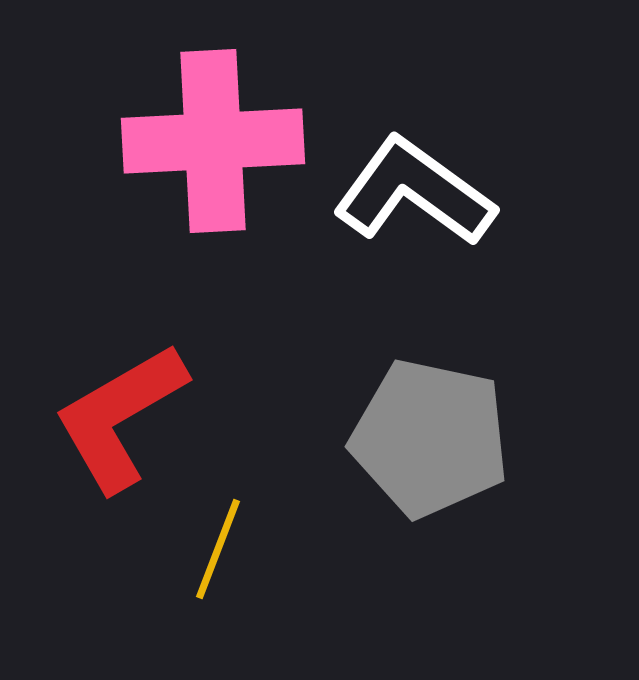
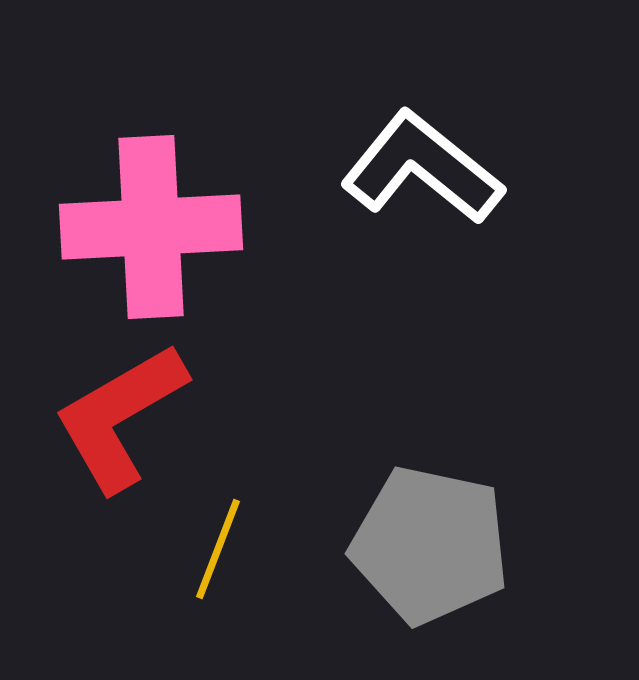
pink cross: moved 62 px left, 86 px down
white L-shape: moved 8 px right, 24 px up; rotated 3 degrees clockwise
gray pentagon: moved 107 px down
